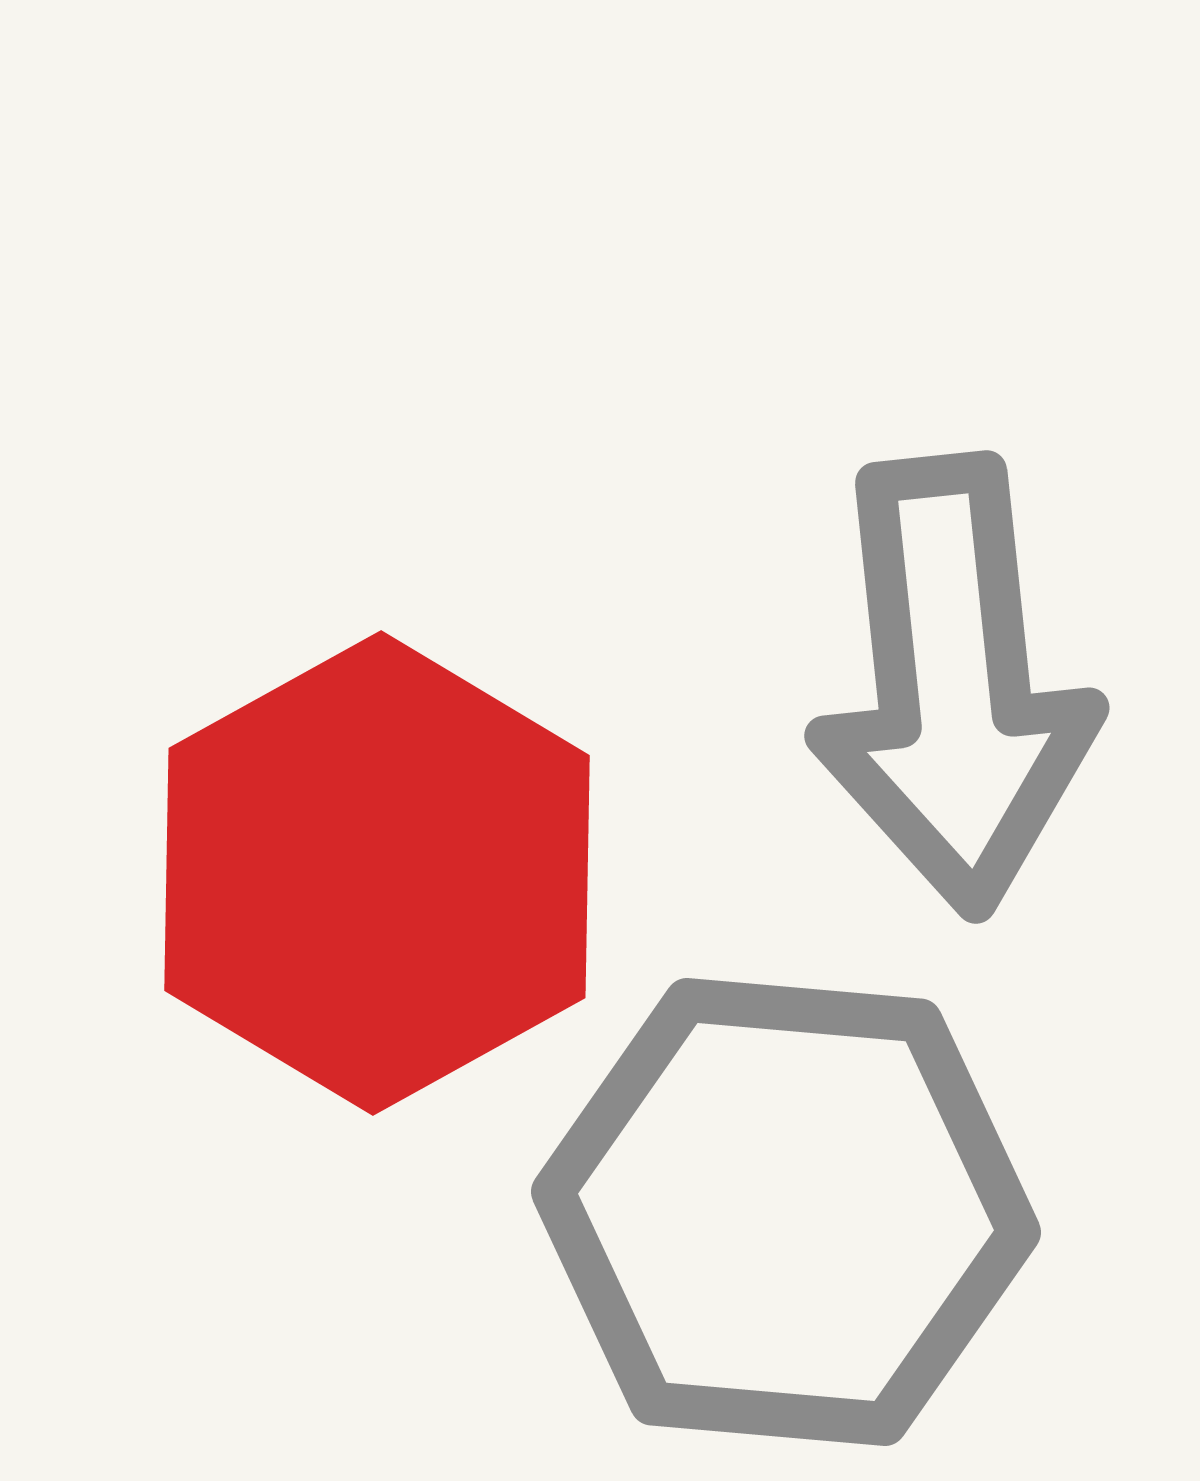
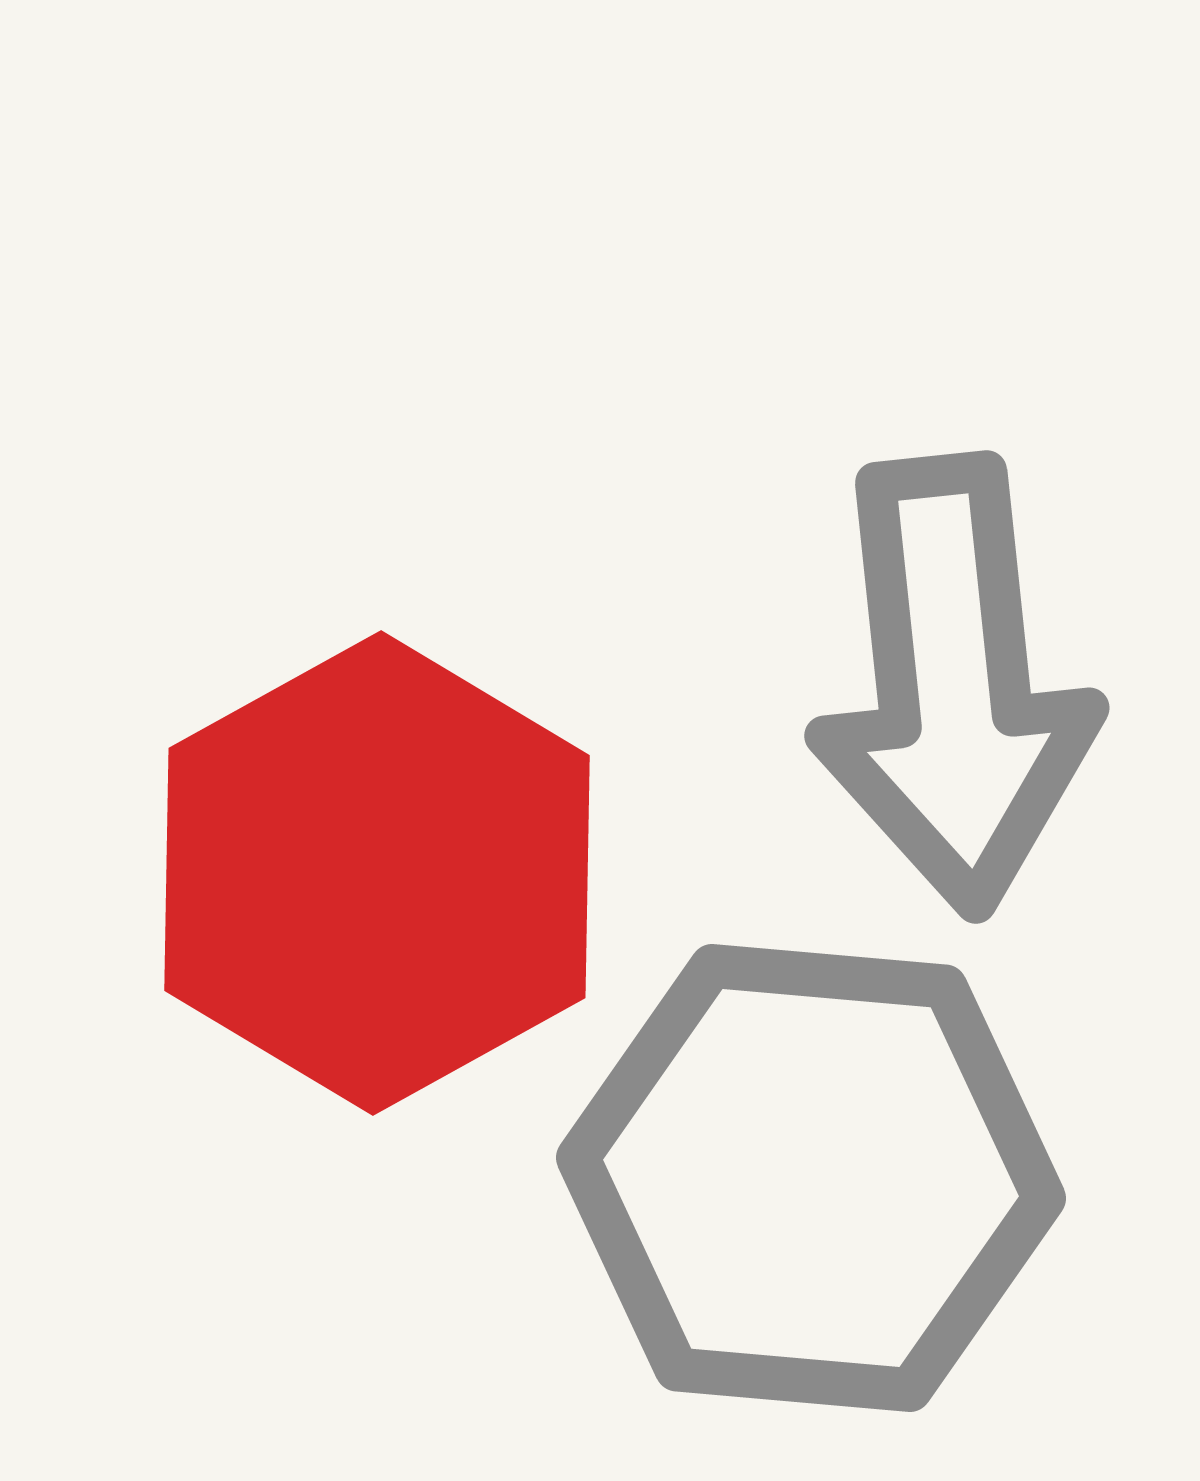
gray hexagon: moved 25 px right, 34 px up
